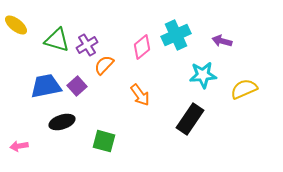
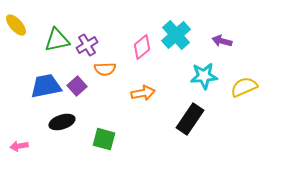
yellow ellipse: rotated 10 degrees clockwise
cyan cross: rotated 16 degrees counterclockwise
green triangle: rotated 28 degrees counterclockwise
orange semicircle: moved 1 px right, 4 px down; rotated 135 degrees counterclockwise
cyan star: moved 1 px right, 1 px down
yellow semicircle: moved 2 px up
orange arrow: moved 3 px right, 2 px up; rotated 65 degrees counterclockwise
green square: moved 2 px up
